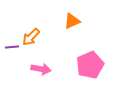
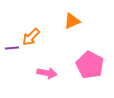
purple line: moved 1 px down
pink pentagon: rotated 20 degrees counterclockwise
pink arrow: moved 6 px right, 4 px down
